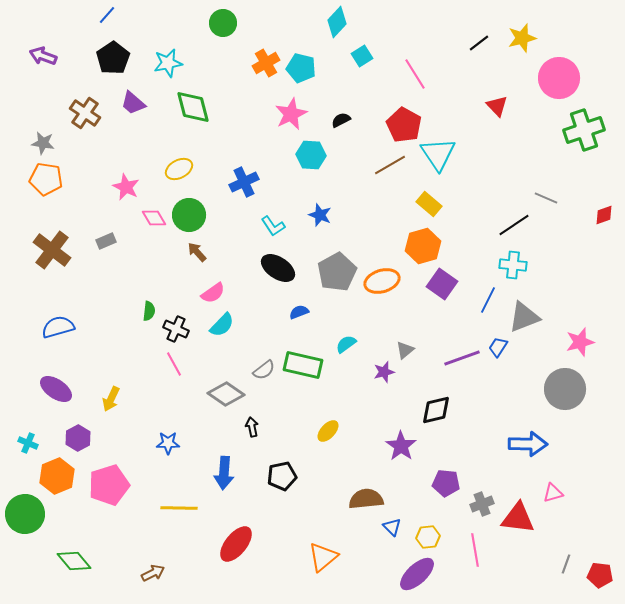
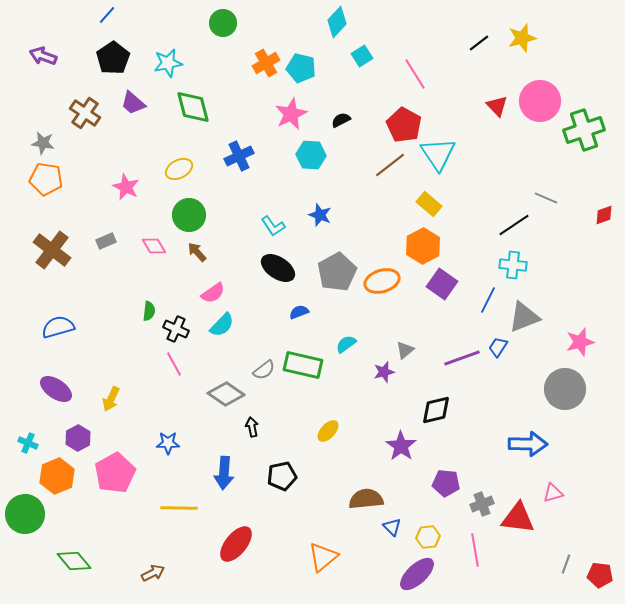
pink circle at (559, 78): moved 19 px left, 23 px down
brown line at (390, 165): rotated 8 degrees counterclockwise
blue cross at (244, 182): moved 5 px left, 26 px up
pink diamond at (154, 218): moved 28 px down
orange hexagon at (423, 246): rotated 12 degrees counterclockwise
pink pentagon at (109, 485): moved 6 px right, 12 px up; rotated 12 degrees counterclockwise
